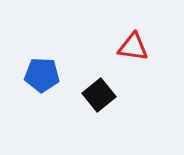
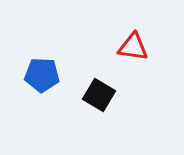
black square: rotated 20 degrees counterclockwise
